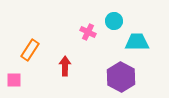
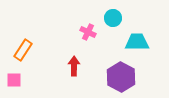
cyan circle: moved 1 px left, 3 px up
orange rectangle: moved 7 px left
red arrow: moved 9 px right
